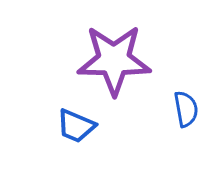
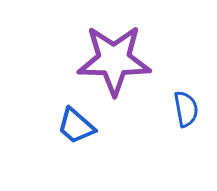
blue trapezoid: rotated 18 degrees clockwise
